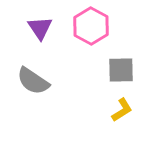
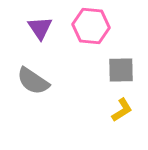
pink hexagon: rotated 24 degrees counterclockwise
